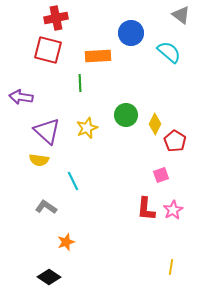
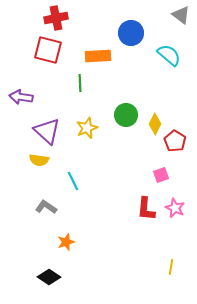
cyan semicircle: moved 3 px down
pink star: moved 2 px right, 2 px up; rotated 18 degrees counterclockwise
